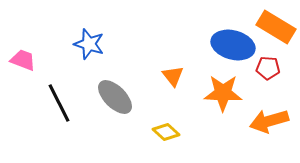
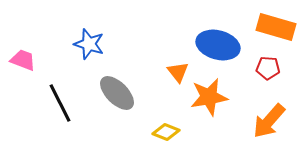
orange rectangle: rotated 15 degrees counterclockwise
blue ellipse: moved 15 px left
orange triangle: moved 5 px right, 4 px up
orange star: moved 14 px left, 4 px down; rotated 12 degrees counterclockwise
gray ellipse: moved 2 px right, 4 px up
black line: moved 1 px right
orange arrow: rotated 33 degrees counterclockwise
yellow diamond: rotated 20 degrees counterclockwise
